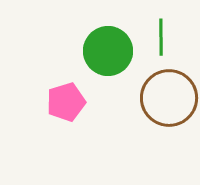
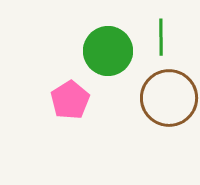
pink pentagon: moved 4 px right, 2 px up; rotated 15 degrees counterclockwise
